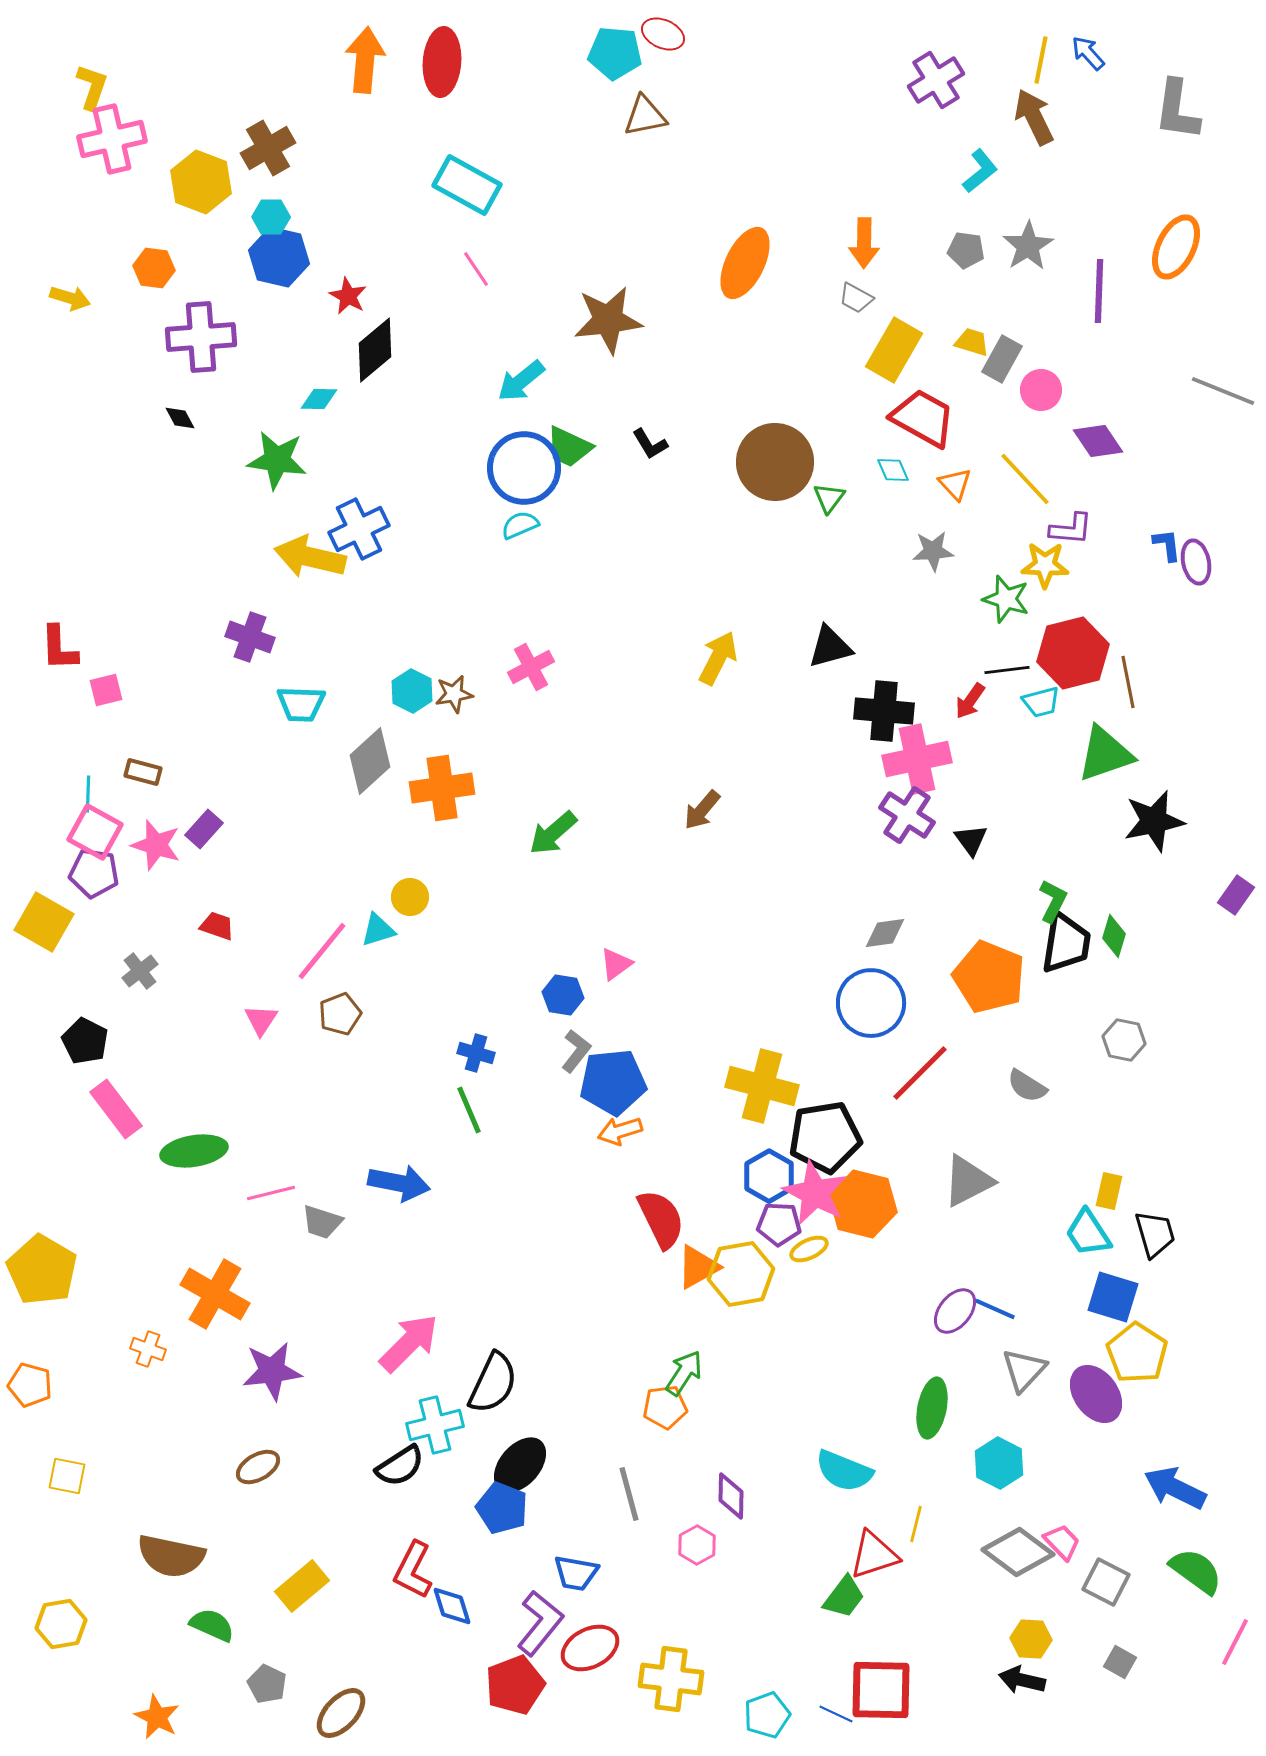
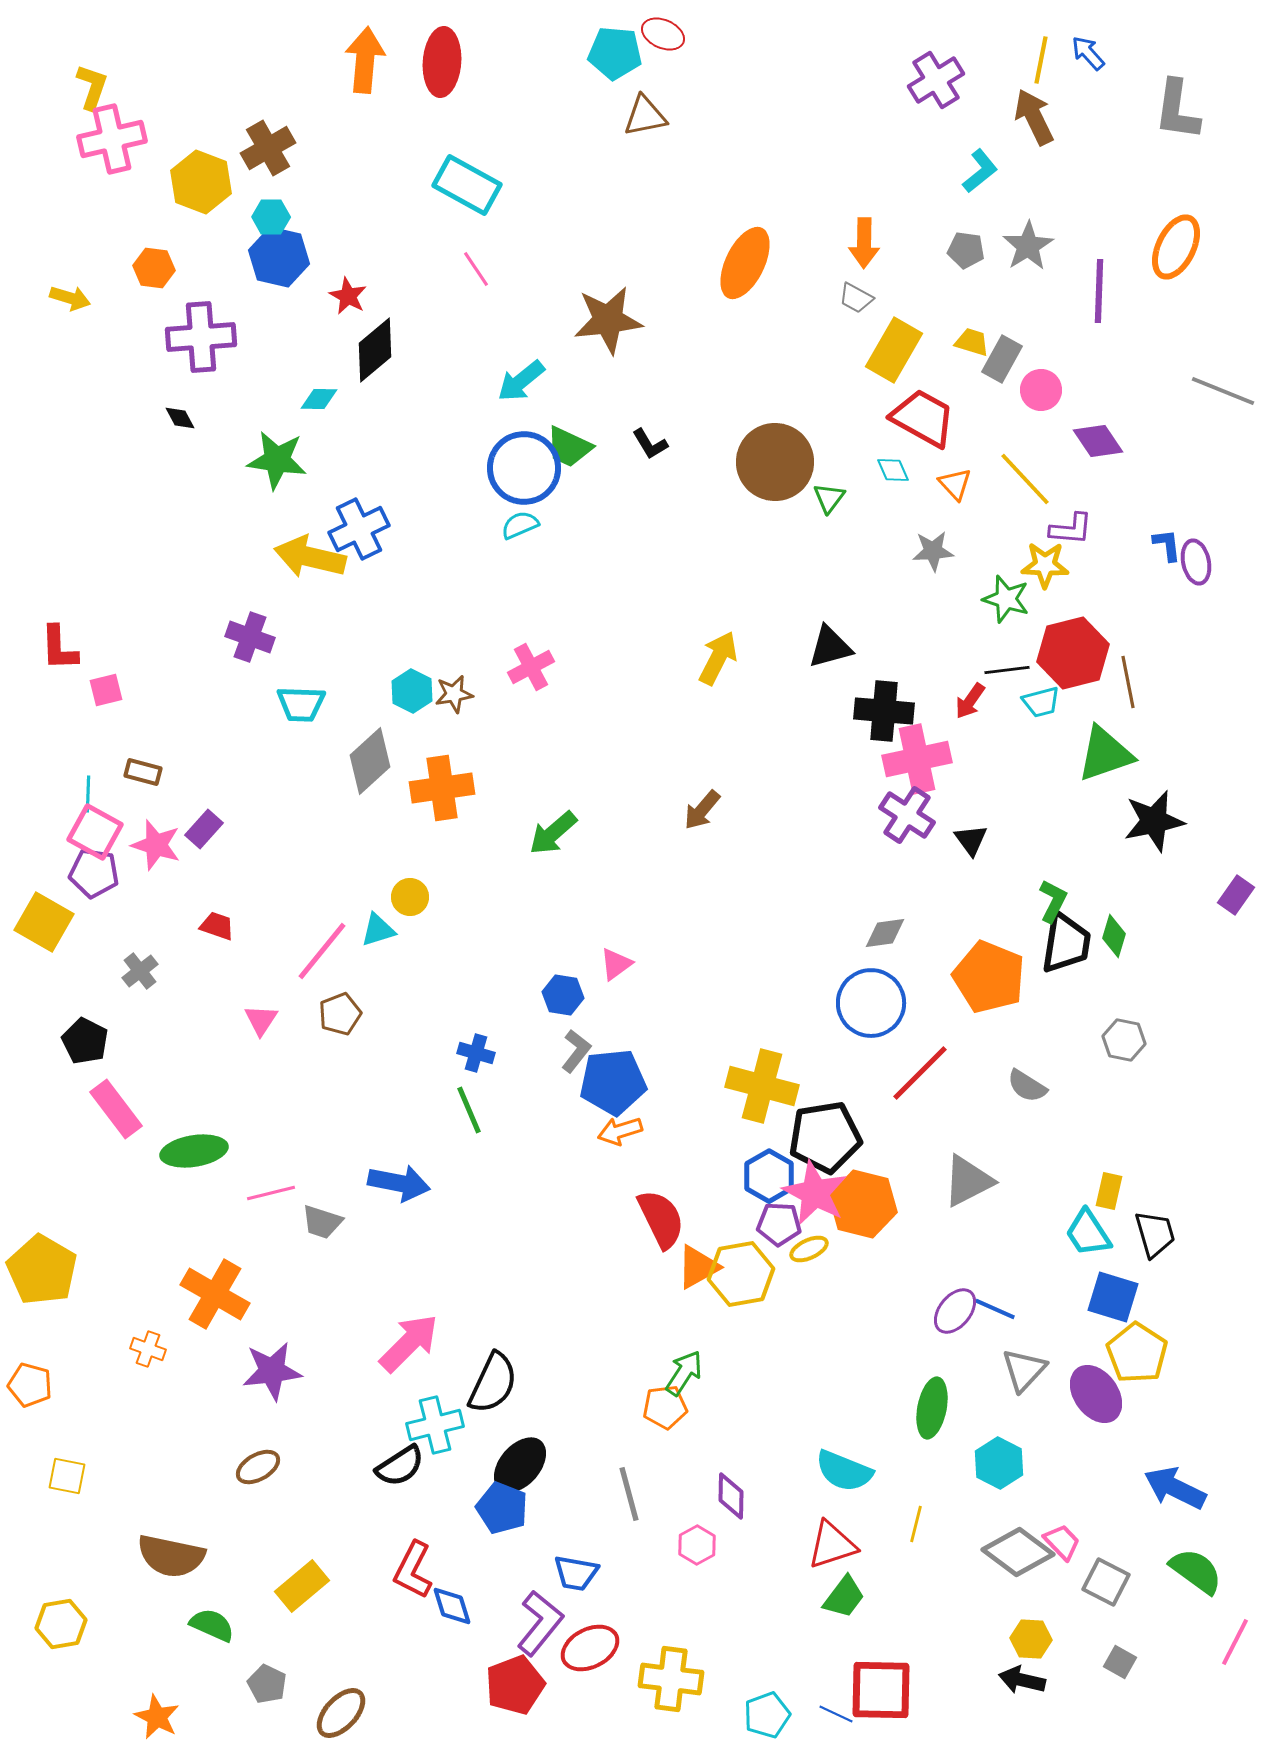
red triangle at (874, 1555): moved 42 px left, 10 px up
